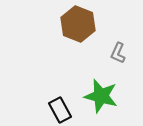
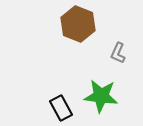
green star: rotated 8 degrees counterclockwise
black rectangle: moved 1 px right, 2 px up
